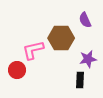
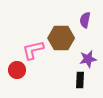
purple semicircle: rotated 35 degrees clockwise
